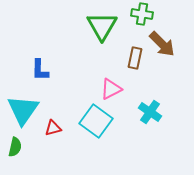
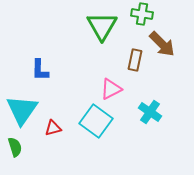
brown rectangle: moved 2 px down
cyan triangle: moved 1 px left
green semicircle: rotated 30 degrees counterclockwise
